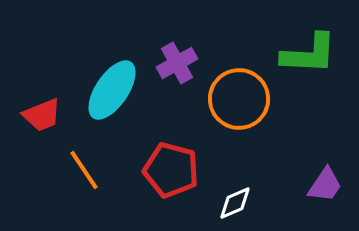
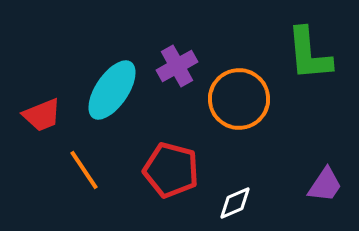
green L-shape: rotated 82 degrees clockwise
purple cross: moved 3 px down
